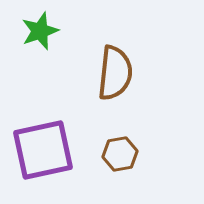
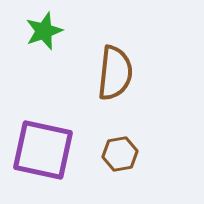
green star: moved 4 px right
purple square: rotated 24 degrees clockwise
